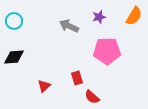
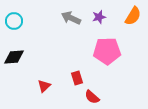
orange semicircle: moved 1 px left
gray arrow: moved 2 px right, 8 px up
